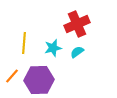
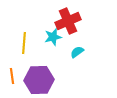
red cross: moved 9 px left, 3 px up
cyan star: moved 11 px up
orange line: rotated 49 degrees counterclockwise
